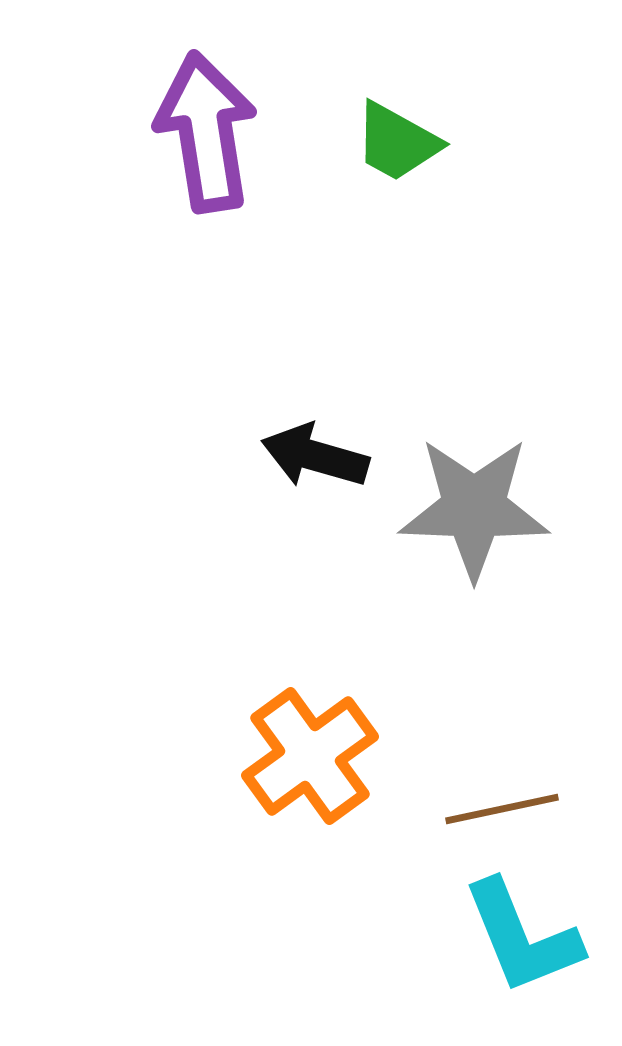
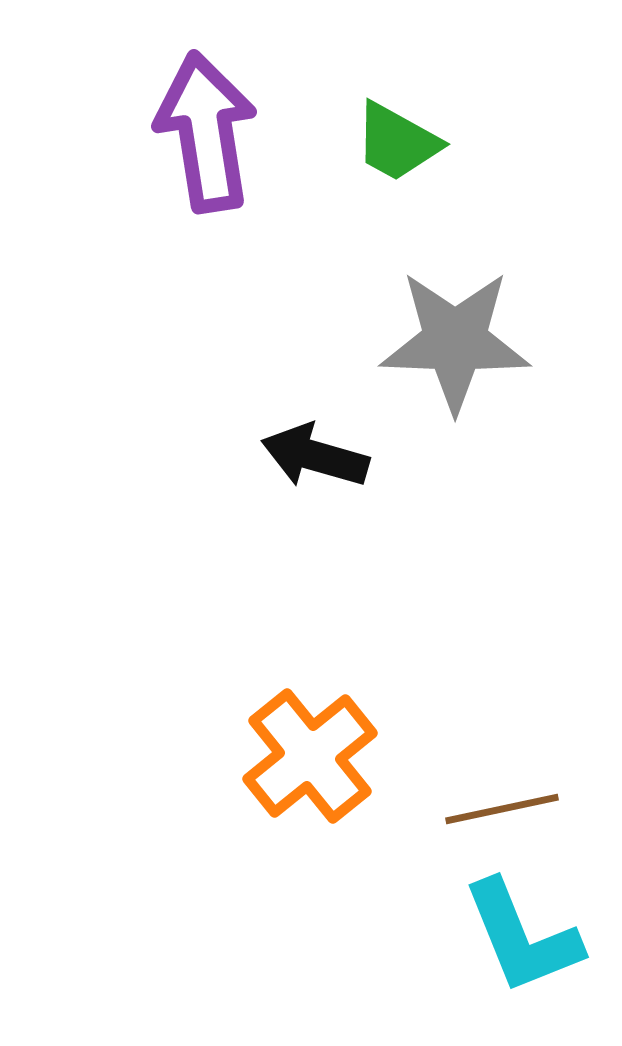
gray star: moved 19 px left, 167 px up
orange cross: rotated 3 degrees counterclockwise
